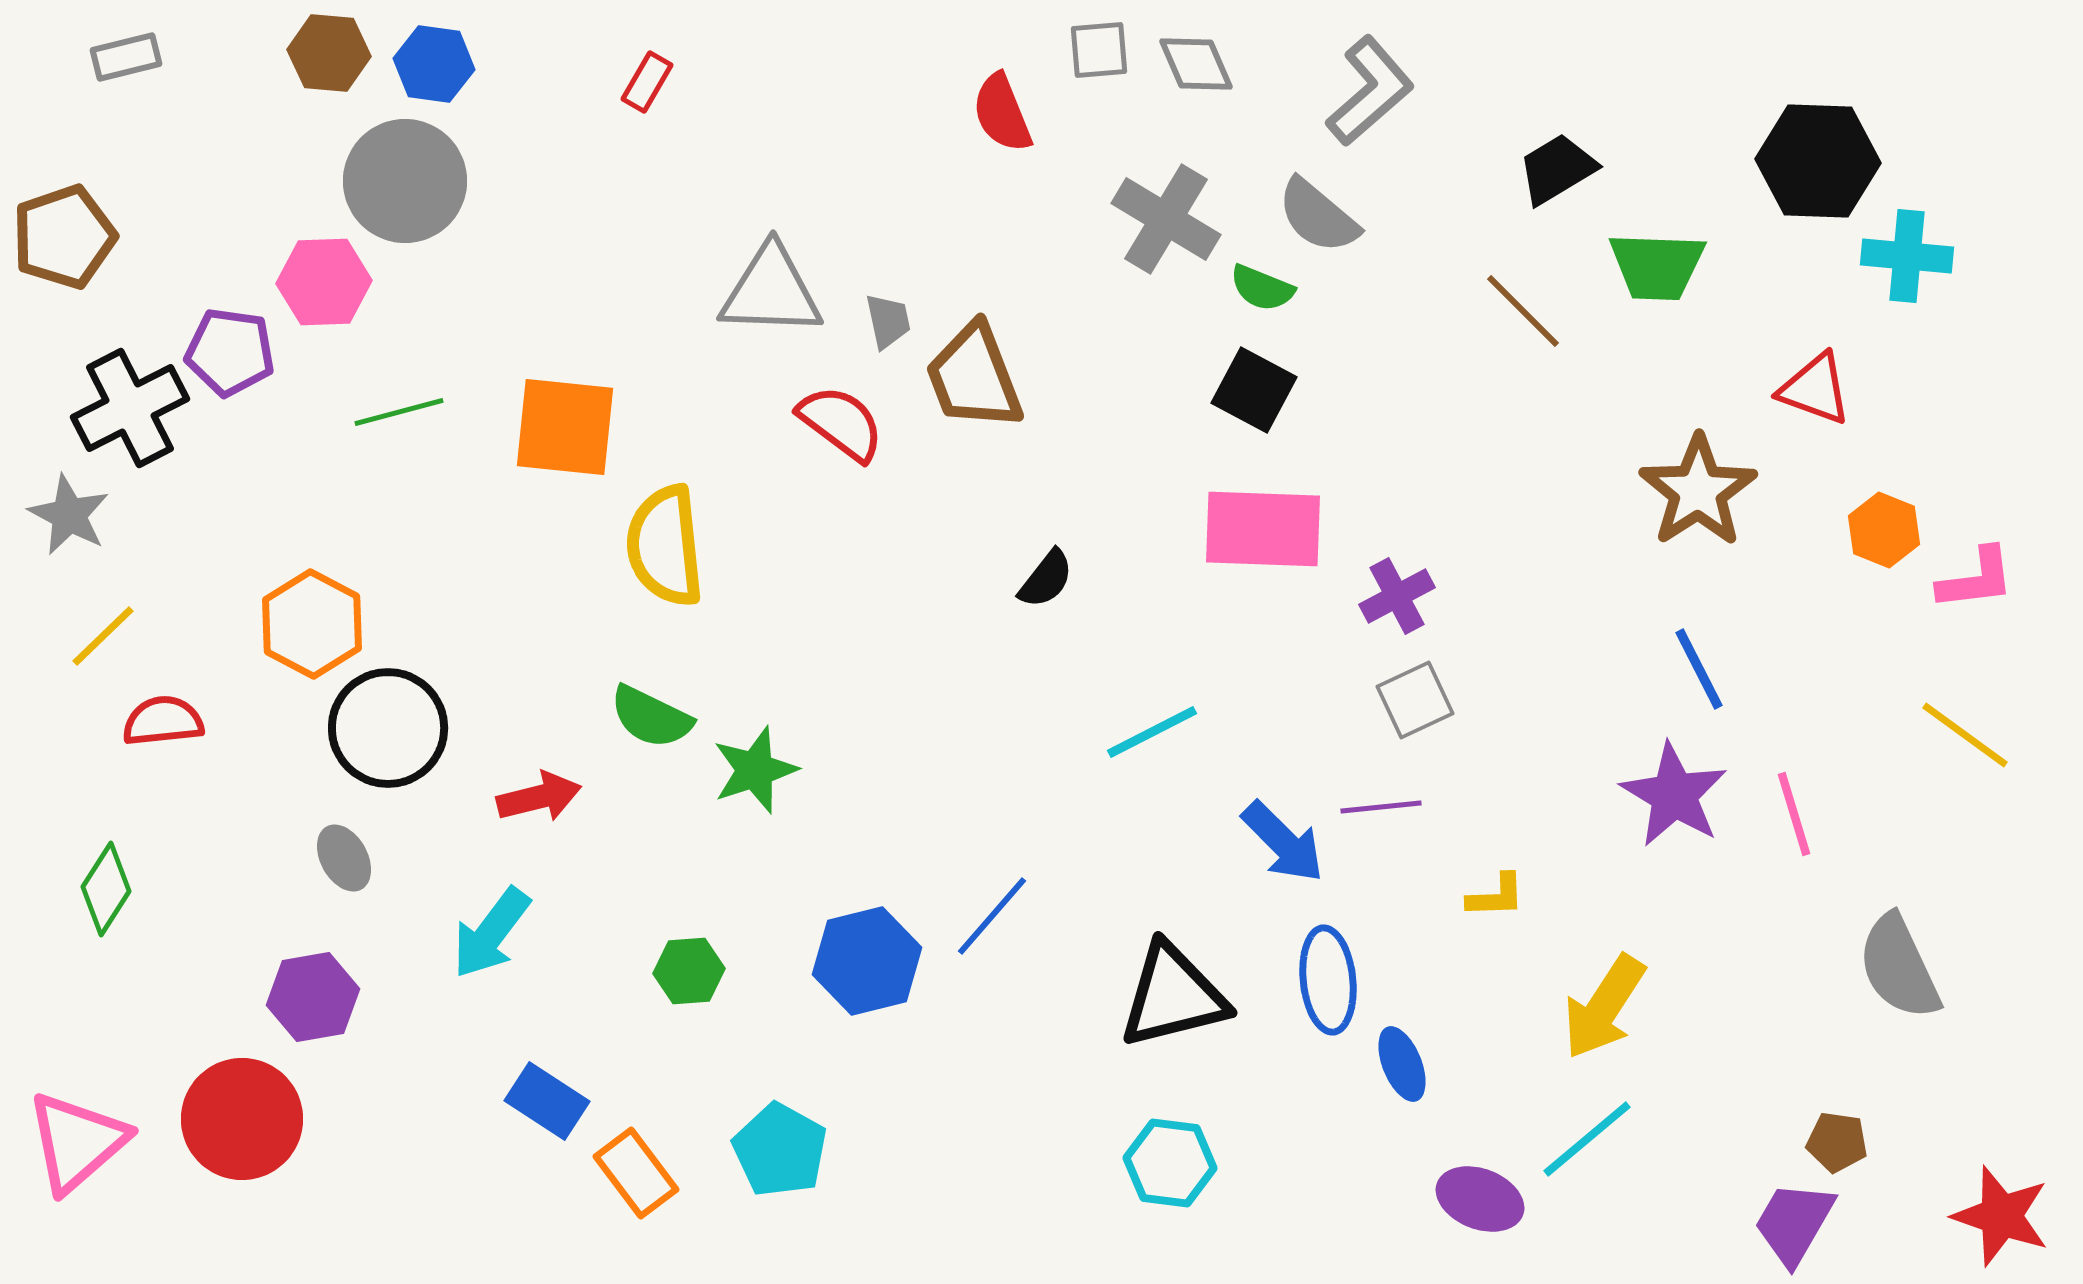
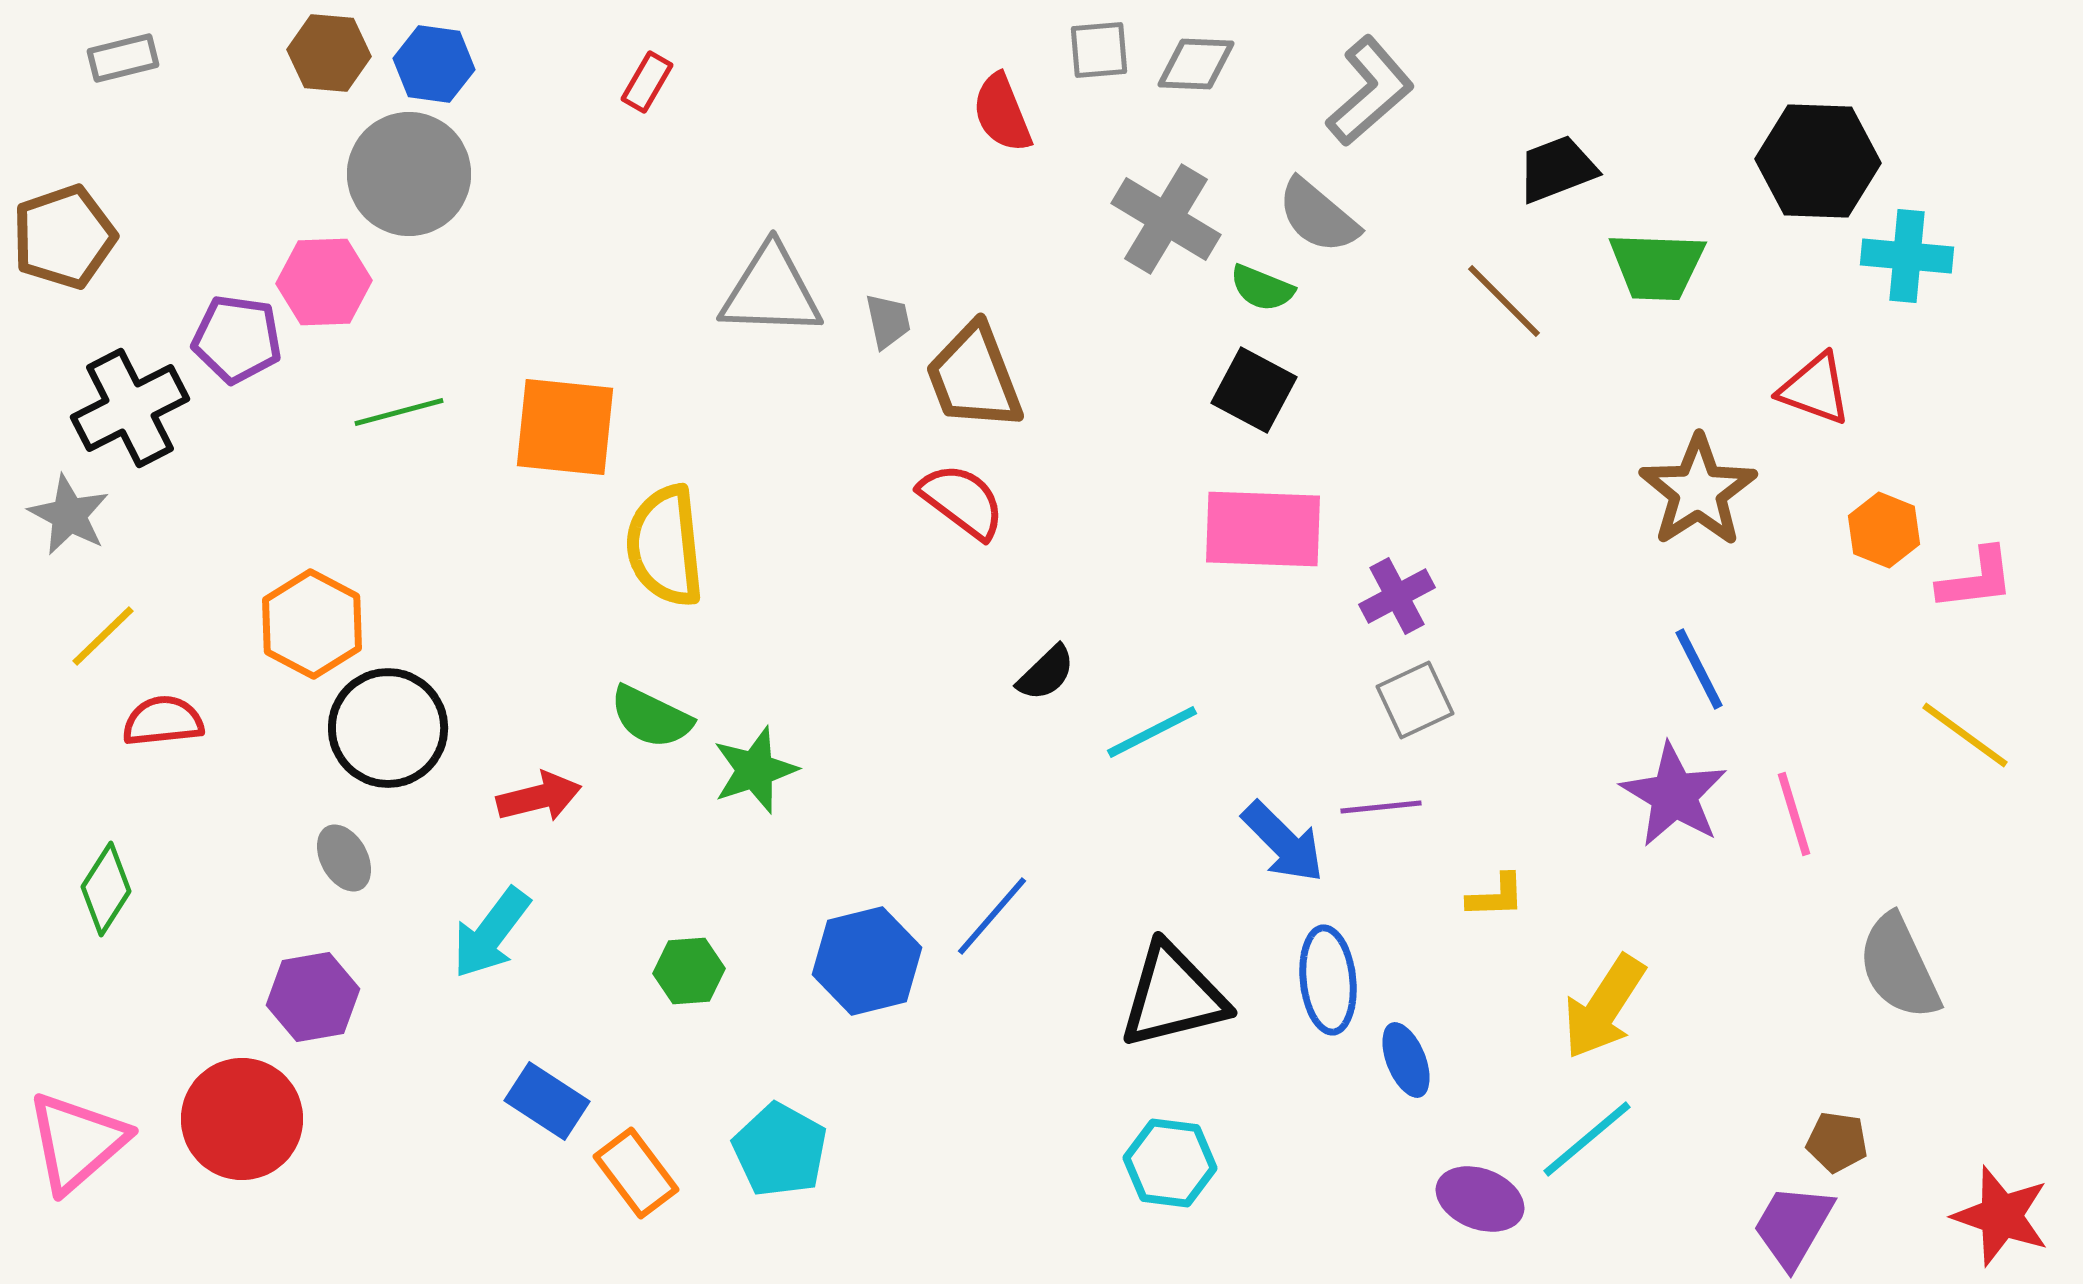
gray rectangle at (126, 57): moved 3 px left, 1 px down
gray diamond at (1196, 64): rotated 64 degrees counterclockwise
black trapezoid at (1557, 169): rotated 10 degrees clockwise
gray circle at (405, 181): moved 4 px right, 7 px up
brown line at (1523, 311): moved 19 px left, 10 px up
purple pentagon at (230, 352): moved 7 px right, 13 px up
red semicircle at (841, 423): moved 121 px right, 78 px down
black semicircle at (1046, 579): moved 94 px down; rotated 8 degrees clockwise
blue ellipse at (1402, 1064): moved 4 px right, 4 px up
purple trapezoid at (1794, 1223): moved 1 px left, 3 px down
